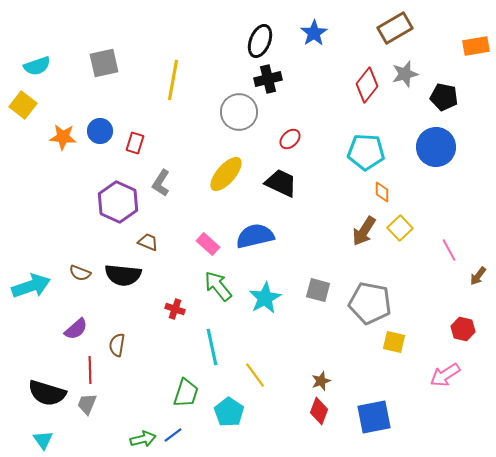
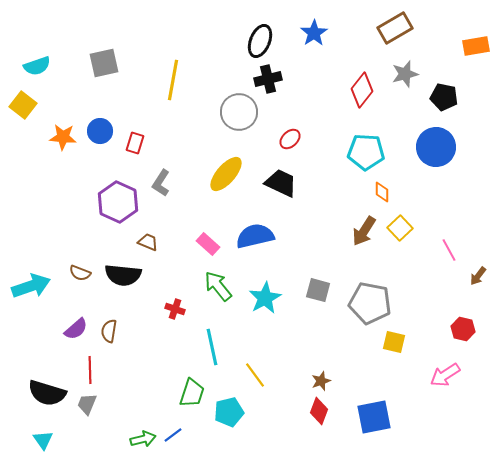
red diamond at (367, 85): moved 5 px left, 5 px down
brown semicircle at (117, 345): moved 8 px left, 14 px up
green trapezoid at (186, 393): moved 6 px right
cyan pentagon at (229, 412): rotated 24 degrees clockwise
